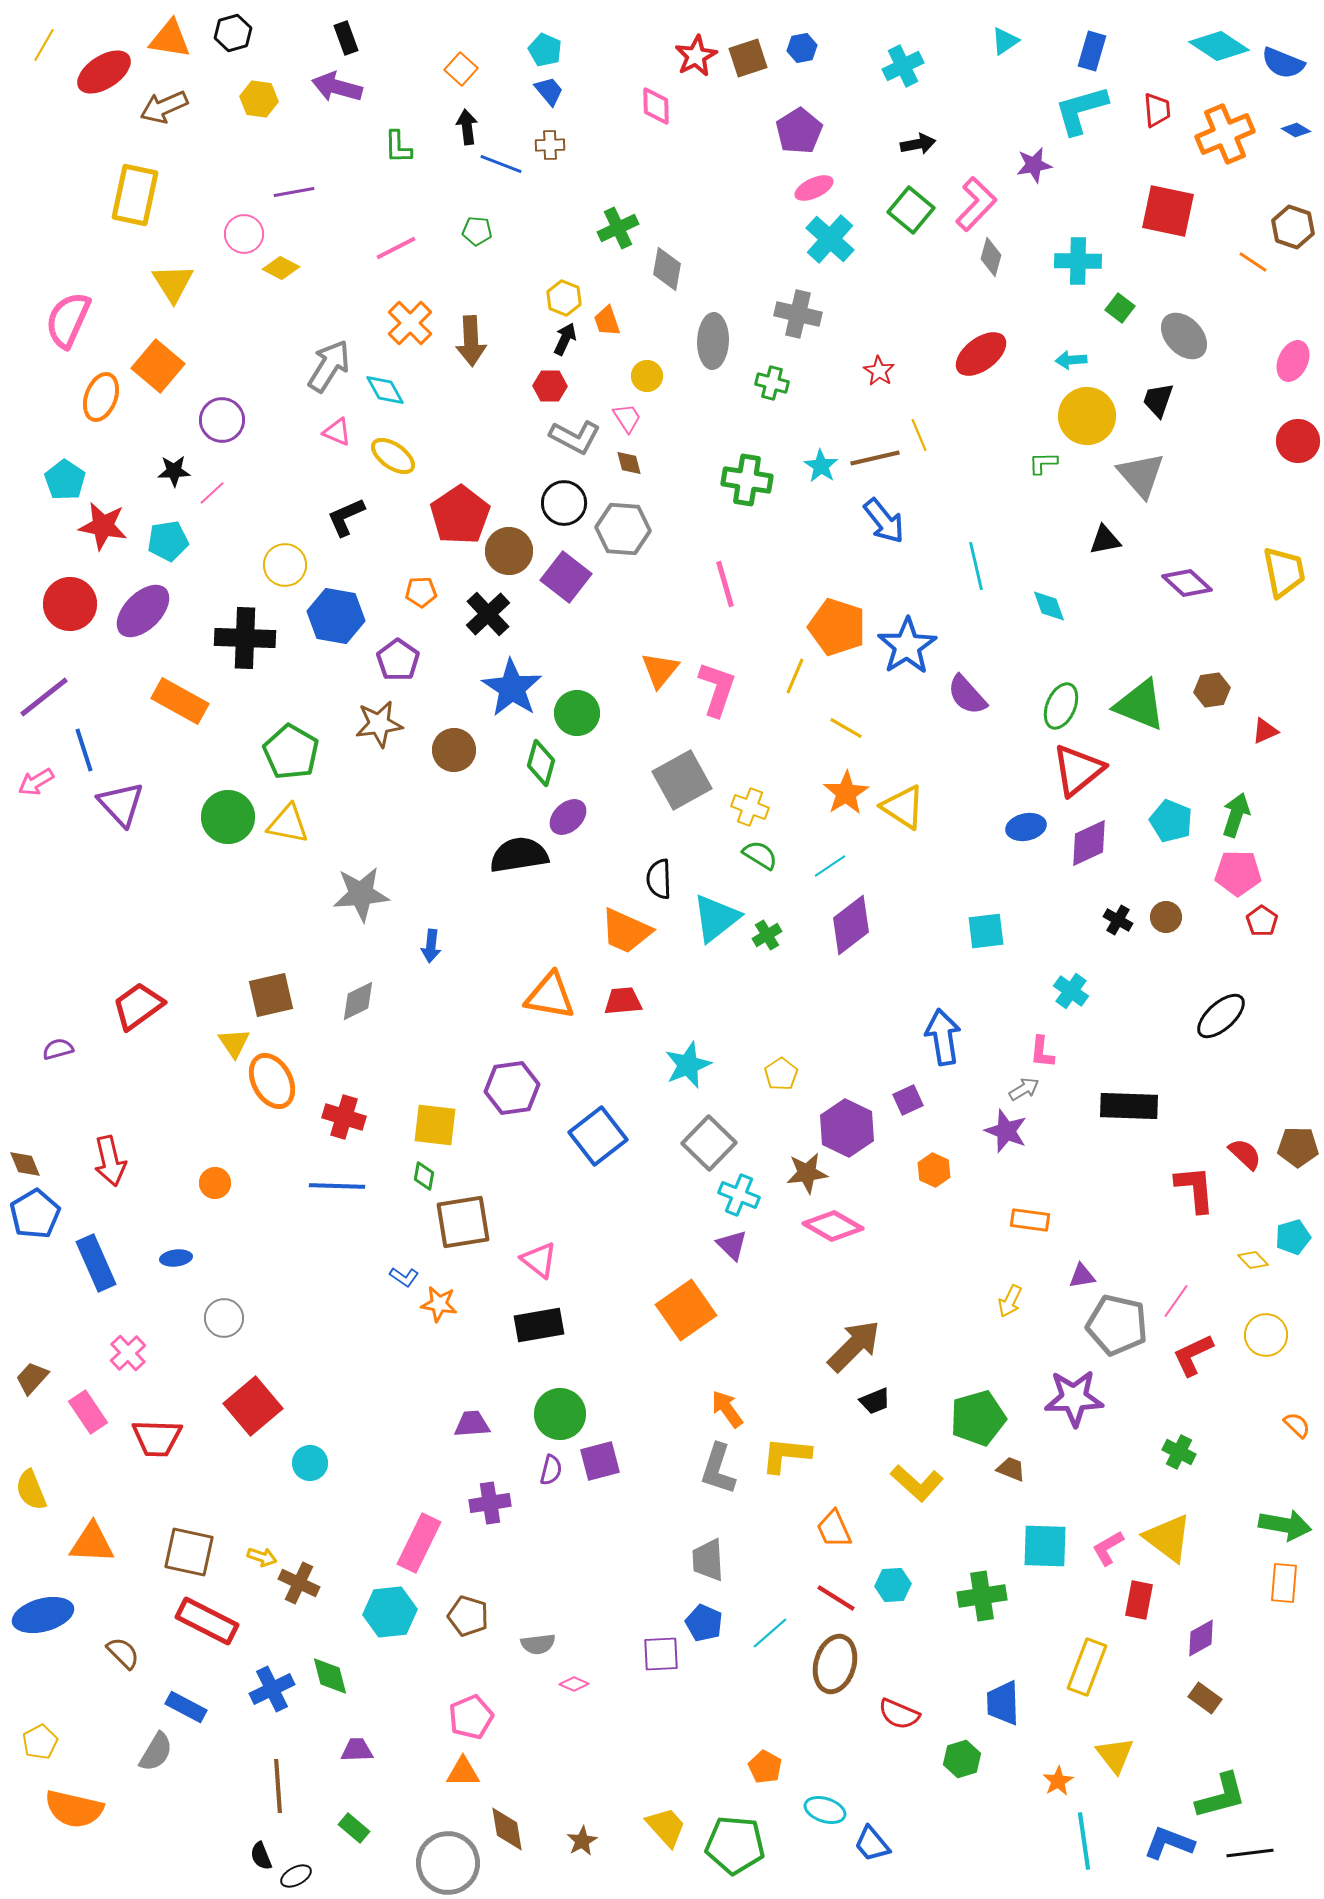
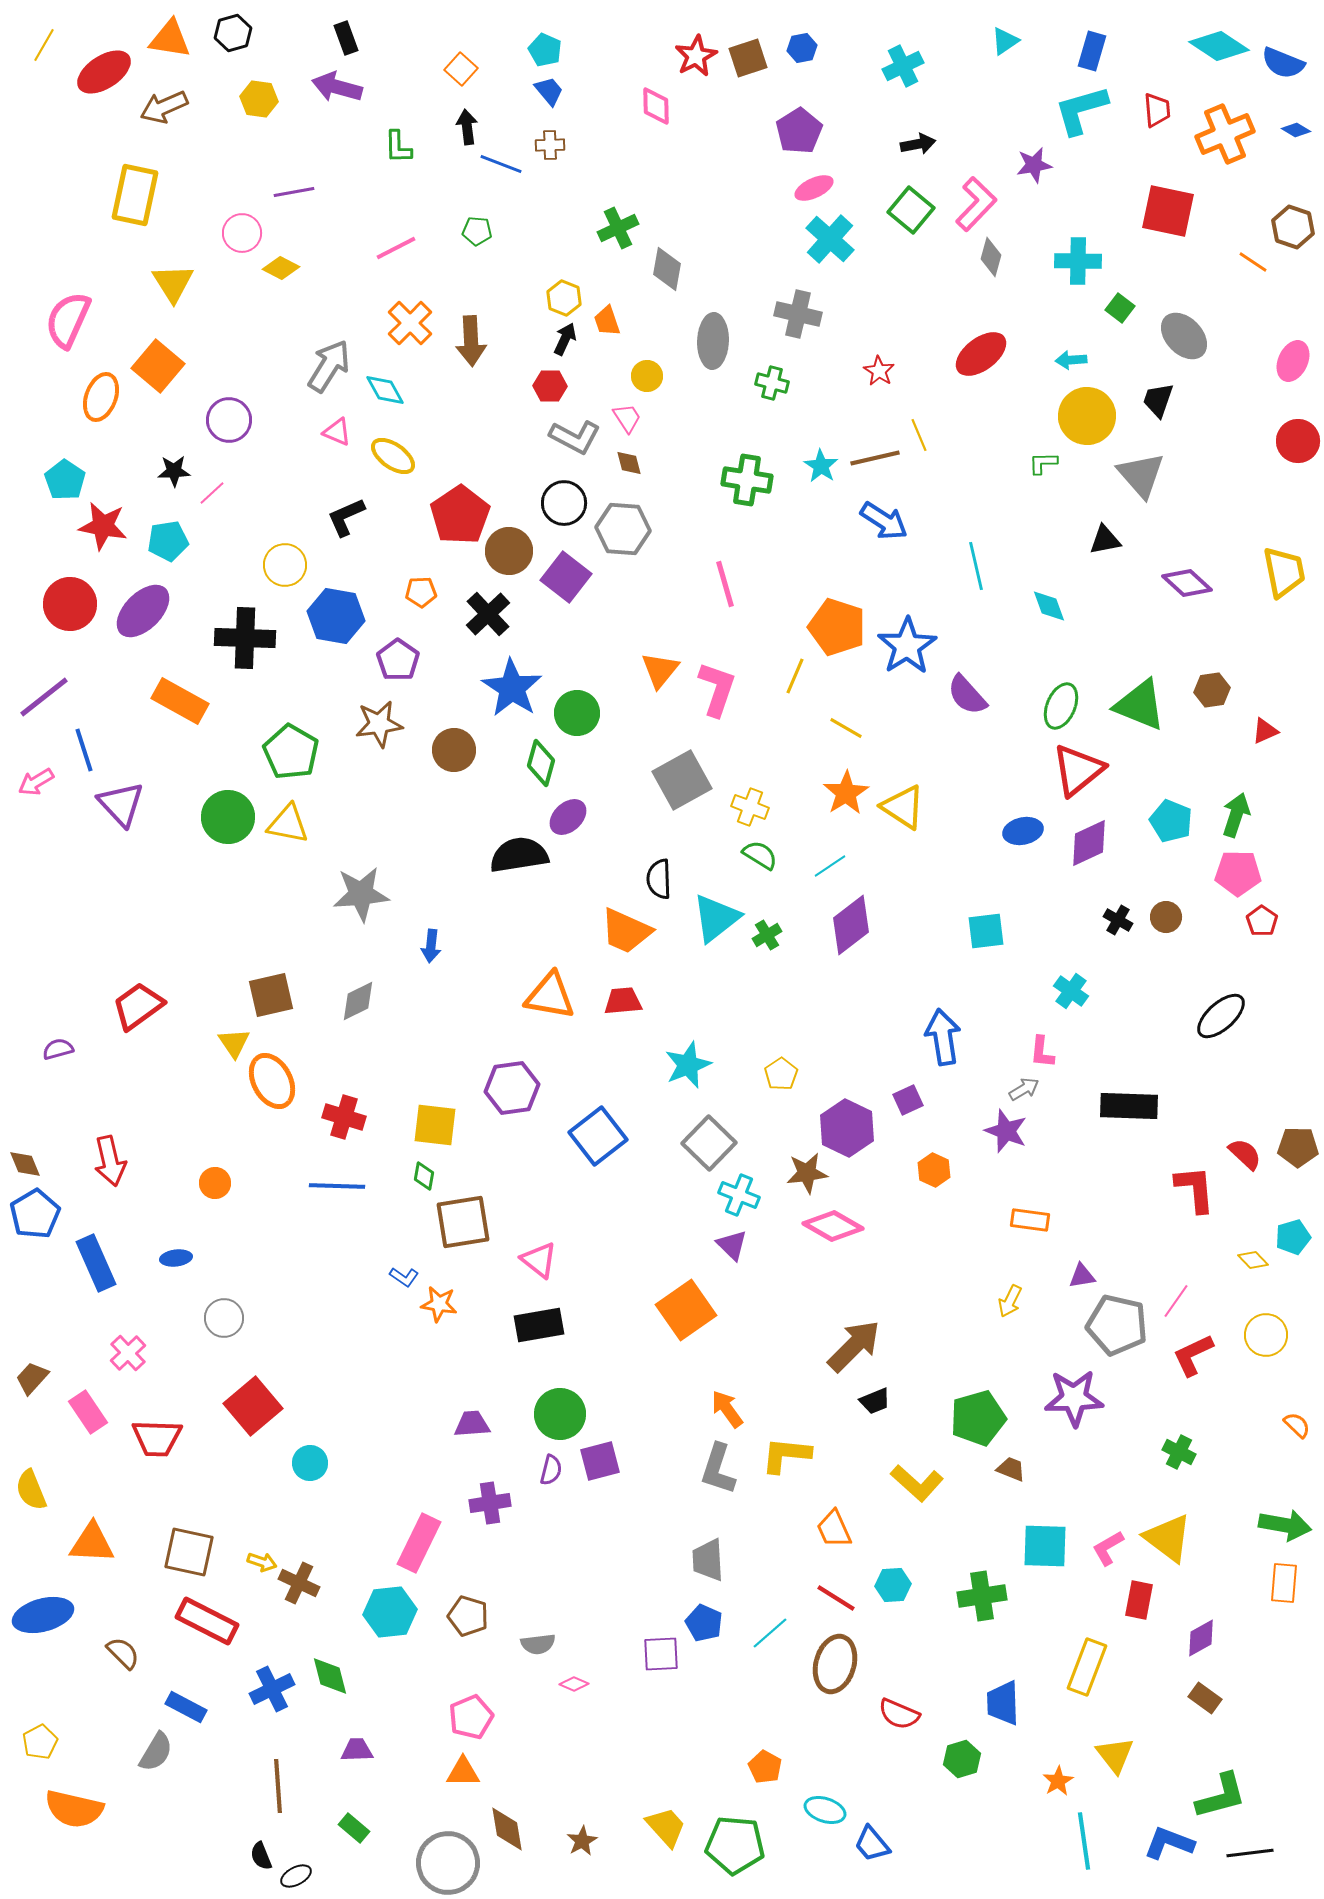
pink circle at (244, 234): moved 2 px left, 1 px up
purple circle at (222, 420): moved 7 px right
blue arrow at (884, 521): rotated 18 degrees counterclockwise
blue ellipse at (1026, 827): moved 3 px left, 4 px down
yellow arrow at (262, 1557): moved 5 px down
